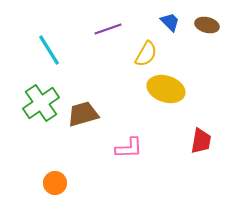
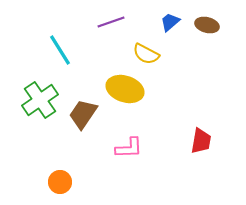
blue trapezoid: rotated 85 degrees counterclockwise
purple line: moved 3 px right, 7 px up
cyan line: moved 11 px right
yellow semicircle: rotated 88 degrees clockwise
yellow ellipse: moved 41 px left
green cross: moved 1 px left, 3 px up
brown trapezoid: rotated 40 degrees counterclockwise
orange circle: moved 5 px right, 1 px up
